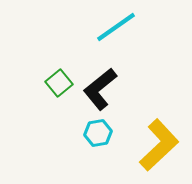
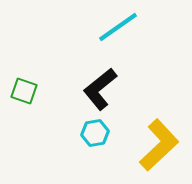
cyan line: moved 2 px right
green square: moved 35 px left, 8 px down; rotated 32 degrees counterclockwise
cyan hexagon: moved 3 px left
